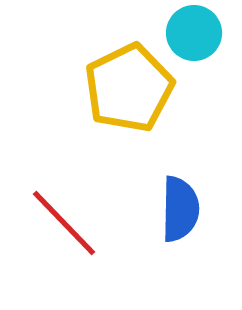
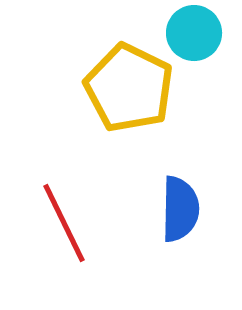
yellow pentagon: rotated 20 degrees counterclockwise
red line: rotated 18 degrees clockwise
